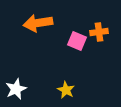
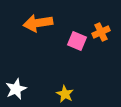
orange cross: moved 2 px right; rotated 18 degrees counterclockwise
yellow star: moved 1 px left, 4 px down
